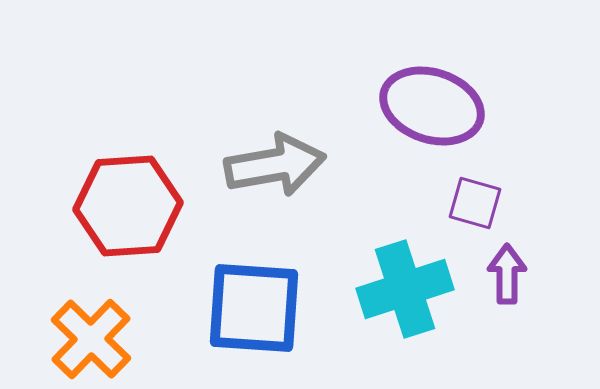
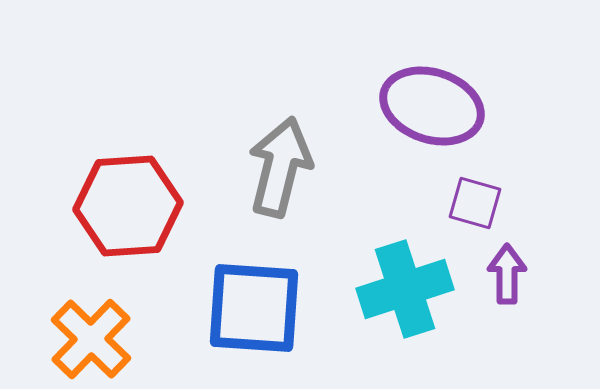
gray arrow: moved 5 px right, 2 px down; rotated 66 degrees counterclockwise
